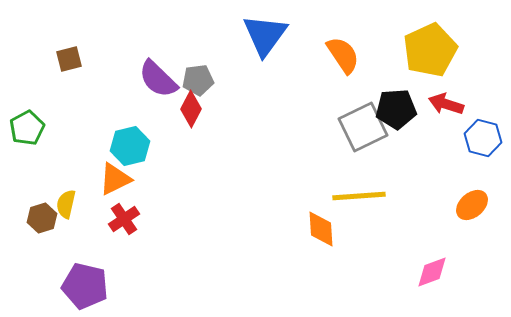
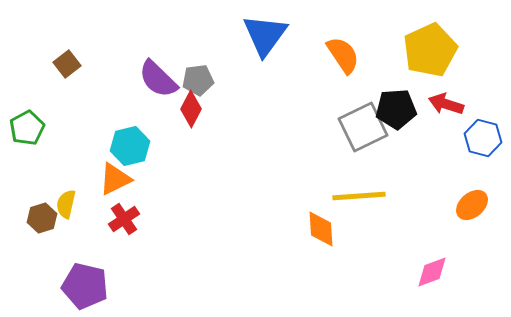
brown square: moved 2 px left, 5 px down; rotated 24 degrees counterclockwise
